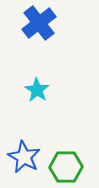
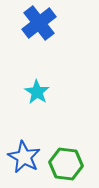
cyan star: moved 2 px down
green hexagon: moved 3 px up; rotated 8 degrees clockwise
